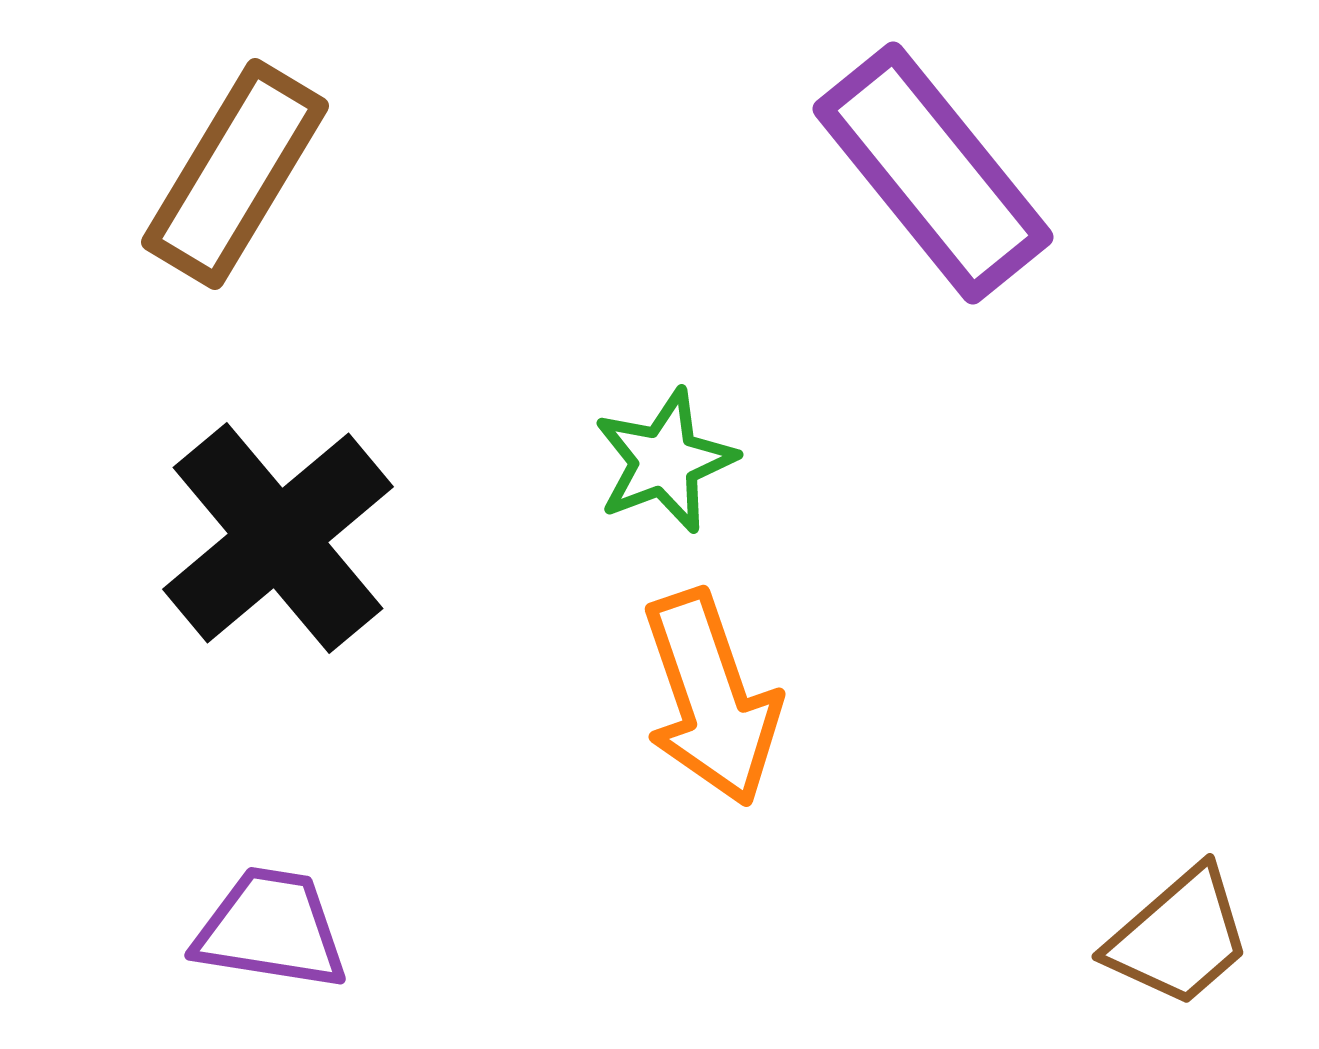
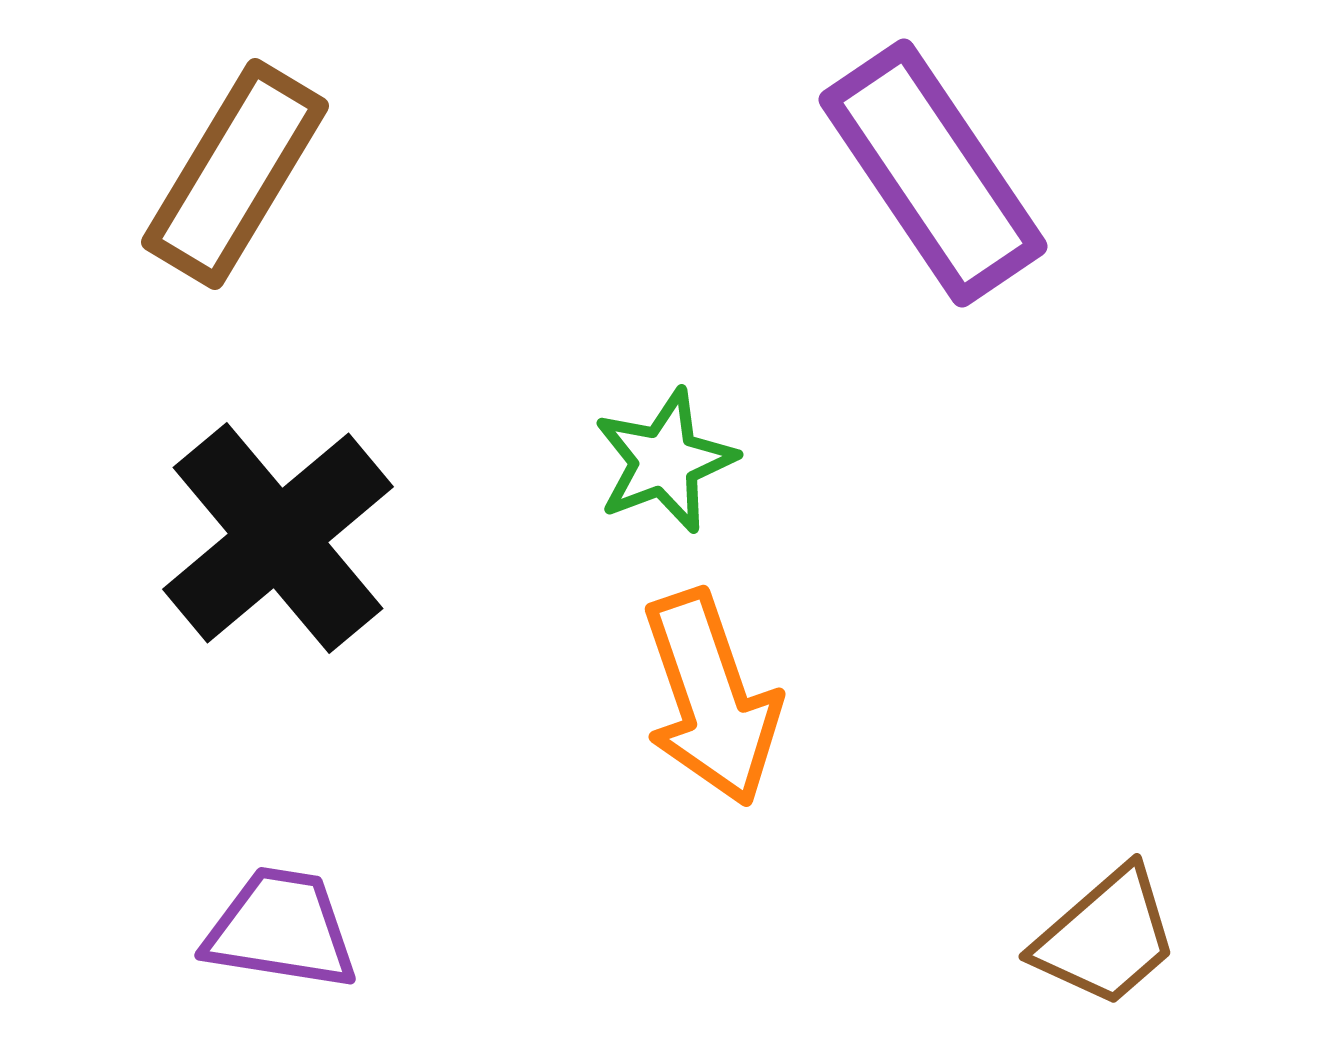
purple rectangle: rotated 5 degrees clockwise
purple trapezoid: moved 10 px right
brown trapezoid: moved 73 px left
